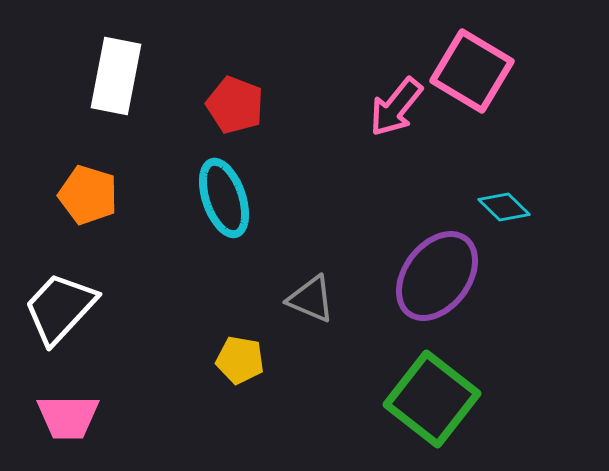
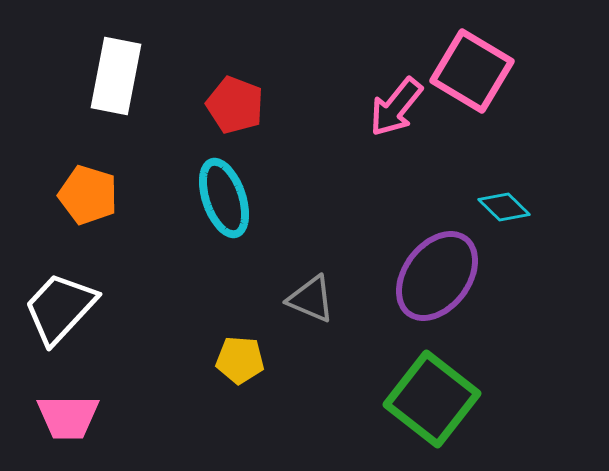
yellow pentagon: rotated 6 degrees counterclockwise
